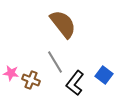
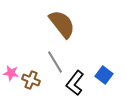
brown semicircle: moved 1 px left
